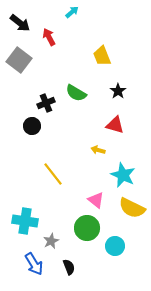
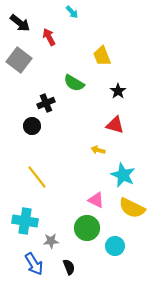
cyan arrow: rotated 88 degrees clockwise
green semicircle: moved 2 px left, 10 px up
yellow line: moved 16 px left, 3 px down
pink triangle: rotated 12 degrees counterclockwise
gray star: rotated 21 degrees clockwise
